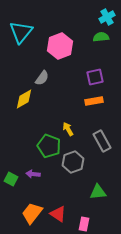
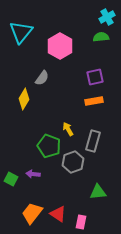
pink hexagon: rotated 10 degrees counterclockwise
yellow diamond: rotated 30 degrees counterclockwise
gray rectangle: moved 9 px left; rotated 45 degrees clockwise
pink rectangle: moved 3 px left, 2 px up
